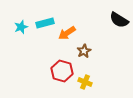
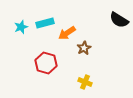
brown star: moved 3 px up
red hexagon: moved 16 px left, 8 px up
